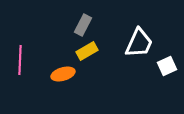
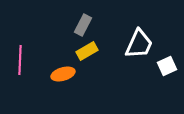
white trapezoid: moved 1 px down
